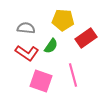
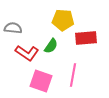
gray semicircle: moved 13 px left
red rectangle: rotated 30 degrees clockwise
pink line: rotated 25 degrees clockwise
